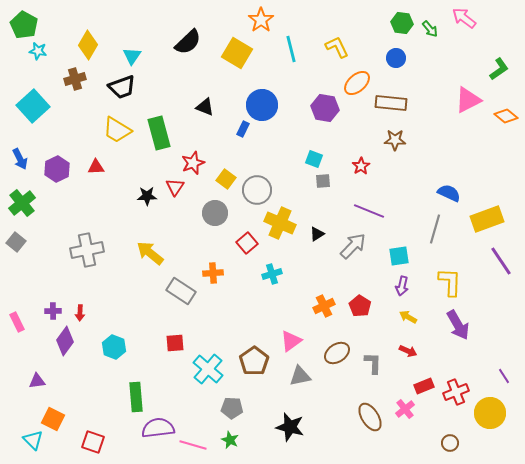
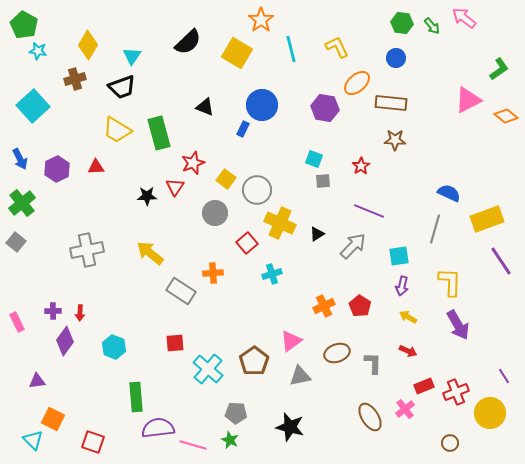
green arrow at (430, 29): moved 2 px right, 3 px up
brown ellipse at (337, 353): rotated 15 degrees clockwise
gray pentagon at (232, 408): moved 4 px right, 5 px down
